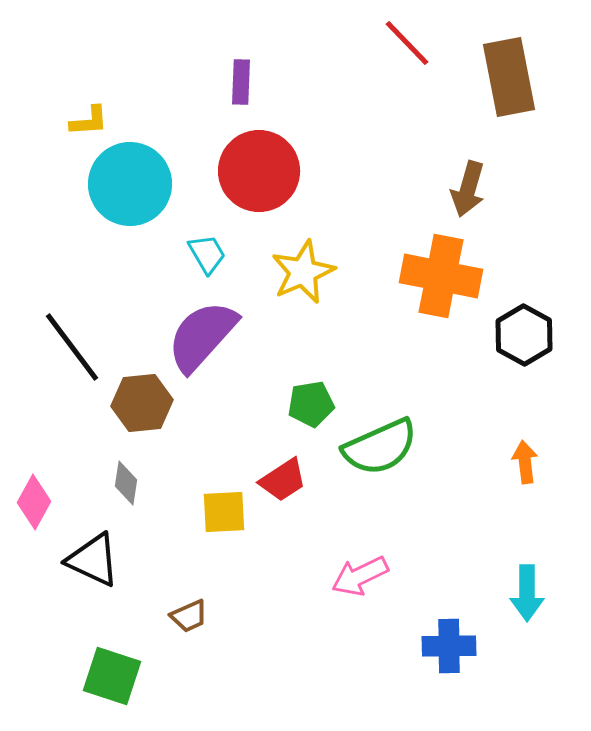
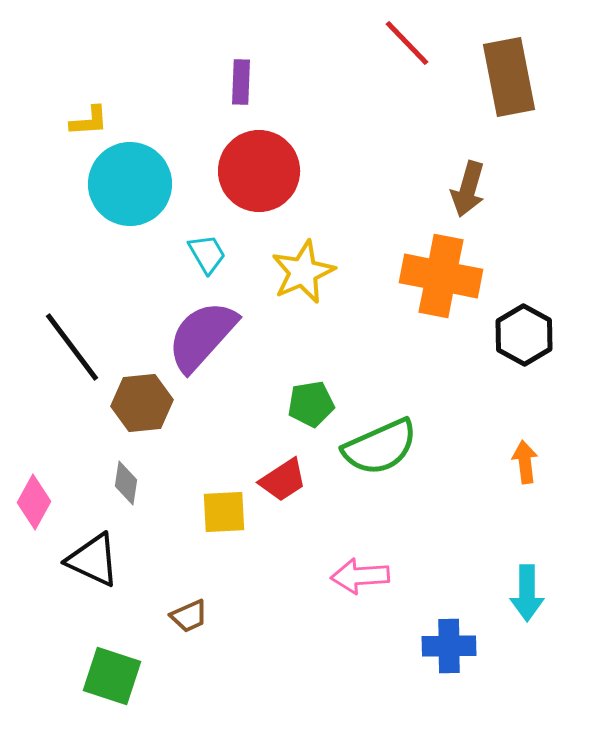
pink arrow: rotated 22 degrees clockwise
